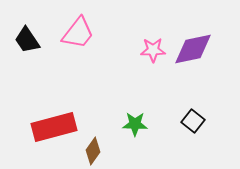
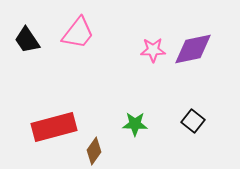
brown diamond: moved 1 px right
